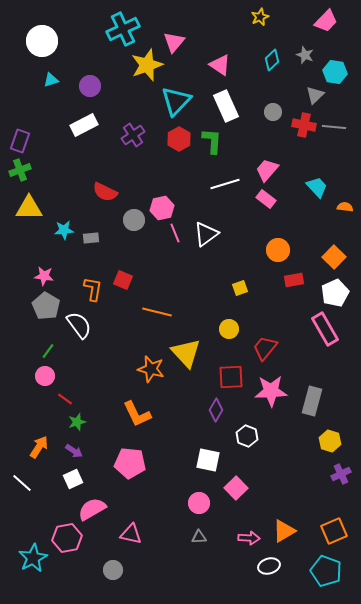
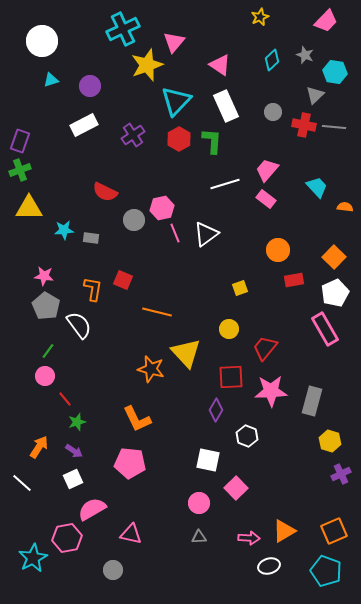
gray rectangle at (91, 238): rotated 14 degrees clockwise
red line at (65, 399): rotated 14 degrees clockwise
orange L-shape at (137, 414): moved 5 px down
